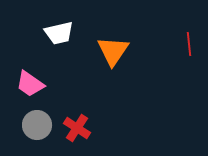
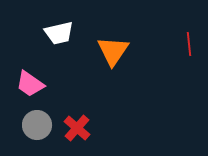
red cross: rotated 8 degrees clockwise
